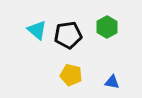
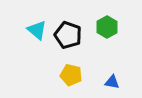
black pentagon: rotated 28 degrees clockwise
